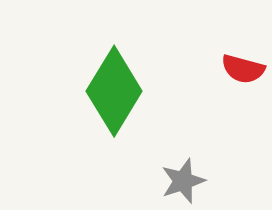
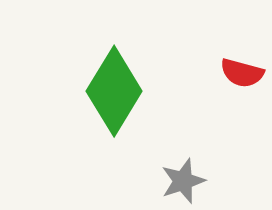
red semicircle: moved 1 px left, 4 px down
